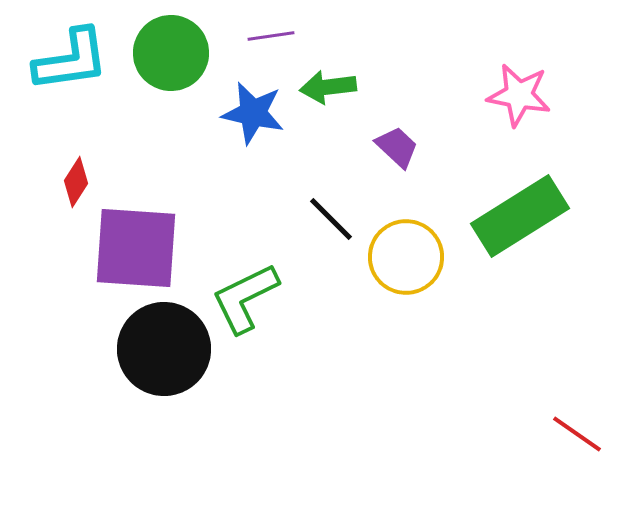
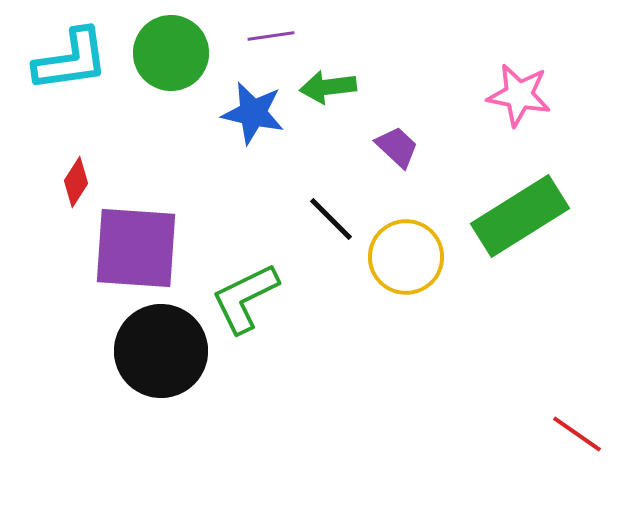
black circle: moved 3 px left, 2 px down
